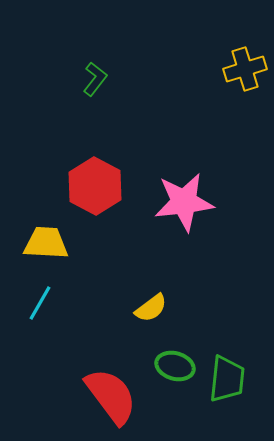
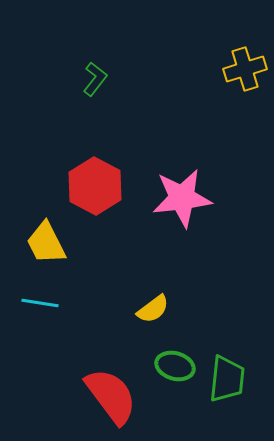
pink star: moved 2 px left, 4 px up
yellow trapezoid: rotated 120 degrees counterclockwise
cyan line: rotated 69 degrees clockwise
yellow semicircle: moved 2 px right, 1 px down
